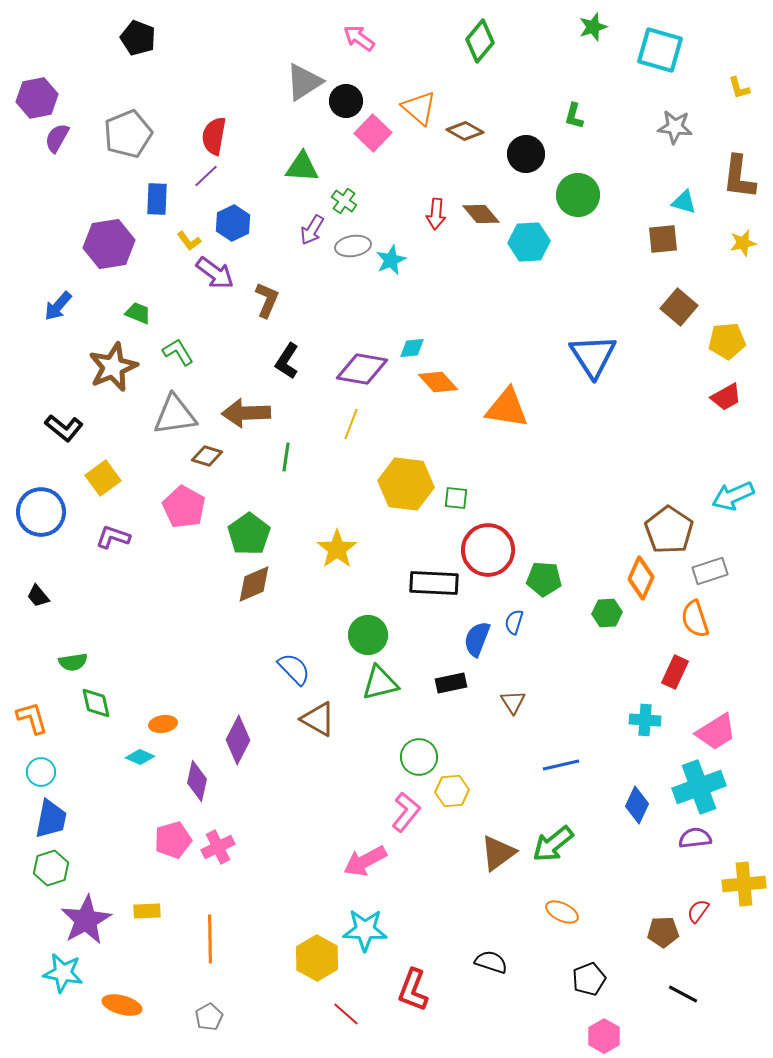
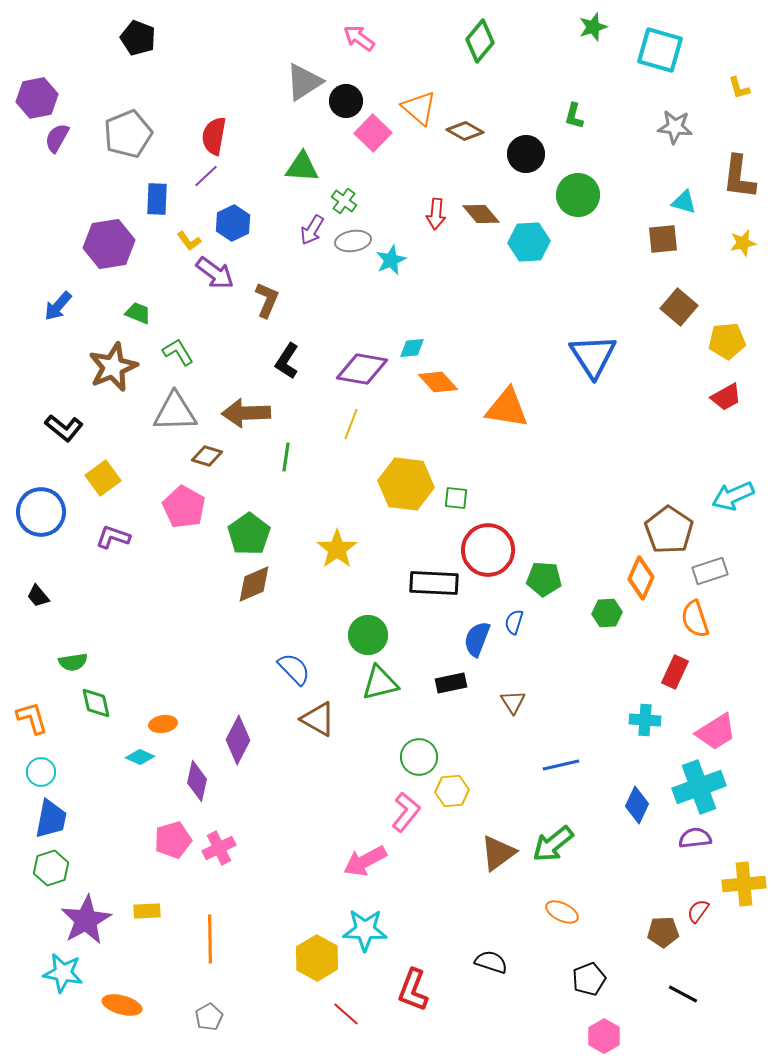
gray ellipse at (353, 246): moved 5 px up
gray triangle at (175, 415): moved 3 px up; rotated 6 degrees clockwise
pink cross at (218, 847): moved 1 px right, 1 px down
